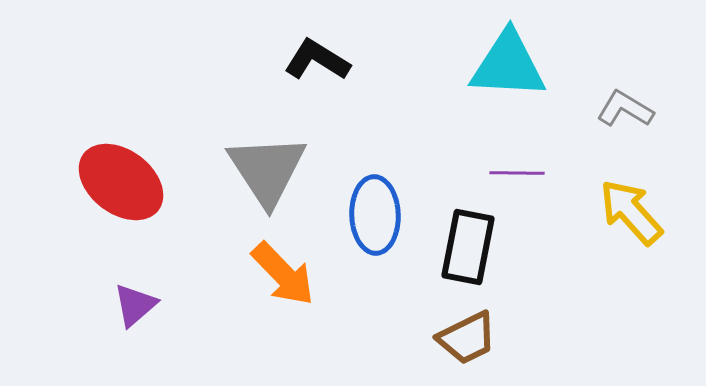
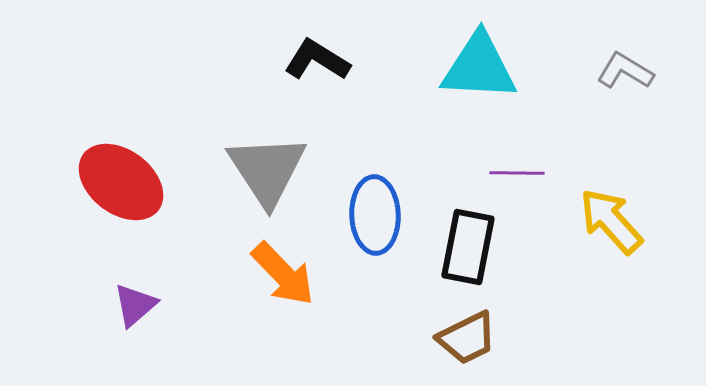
cyan triangle: moved 29 px left, 2 px down
gray L-shape: moved 38 px up
yellow arrow: moved 20 px left, 9 px down
